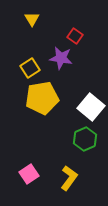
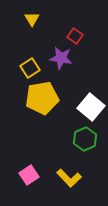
pink square: moved 1 px down
yellow L-shape: rotated 100 degrees clockwise
